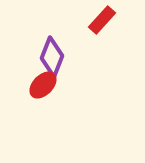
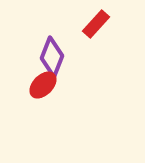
red rectangle: moved 6 px left, 4 px down
